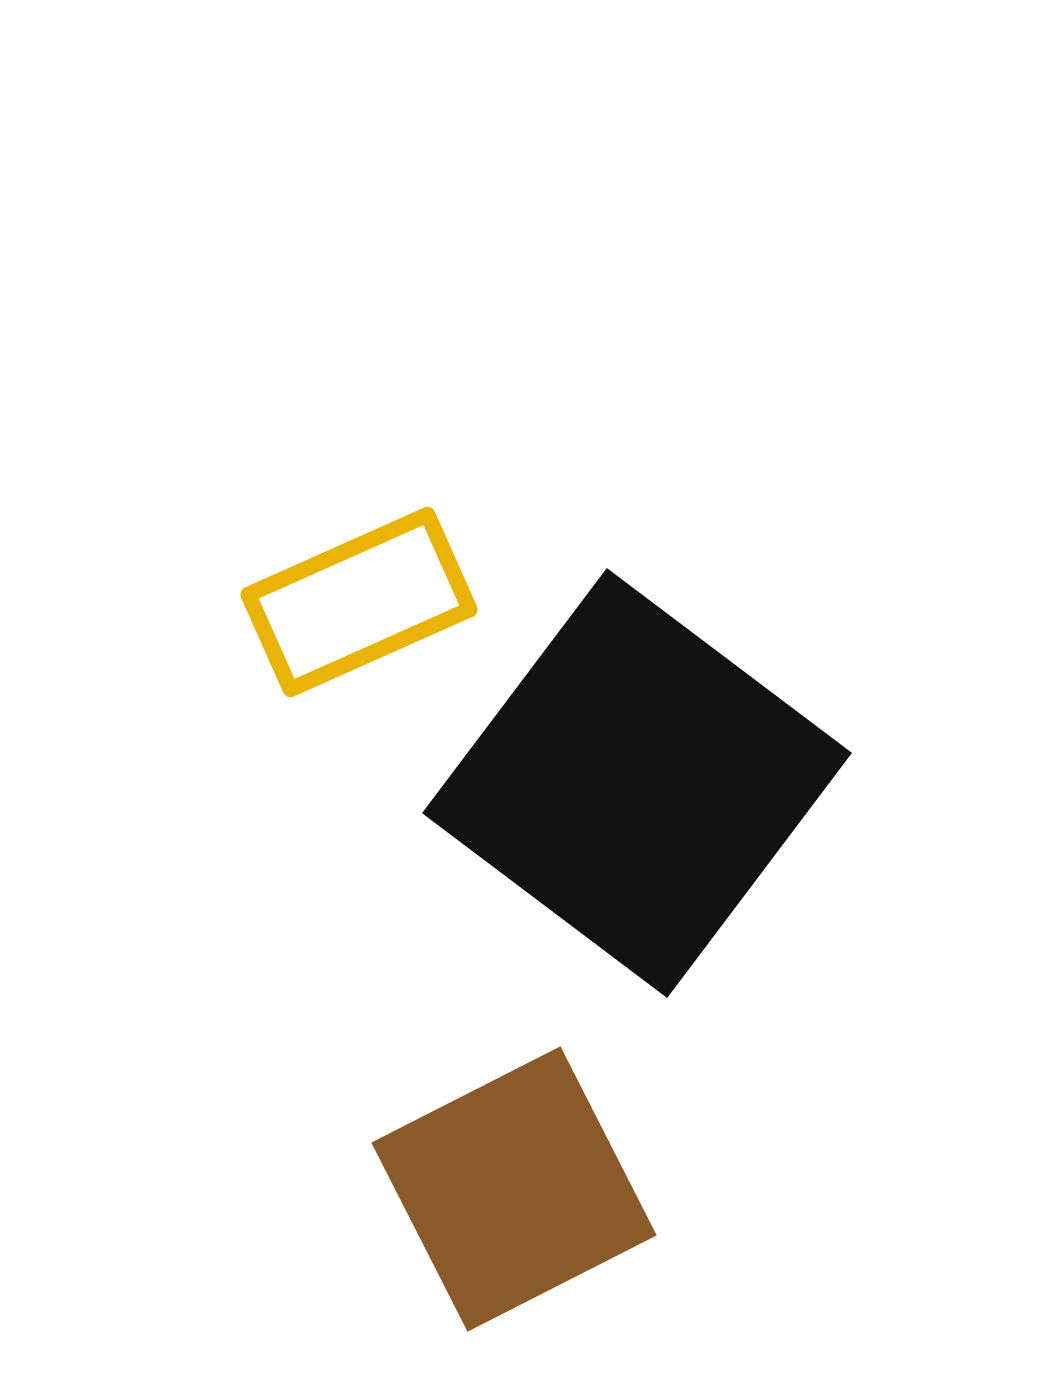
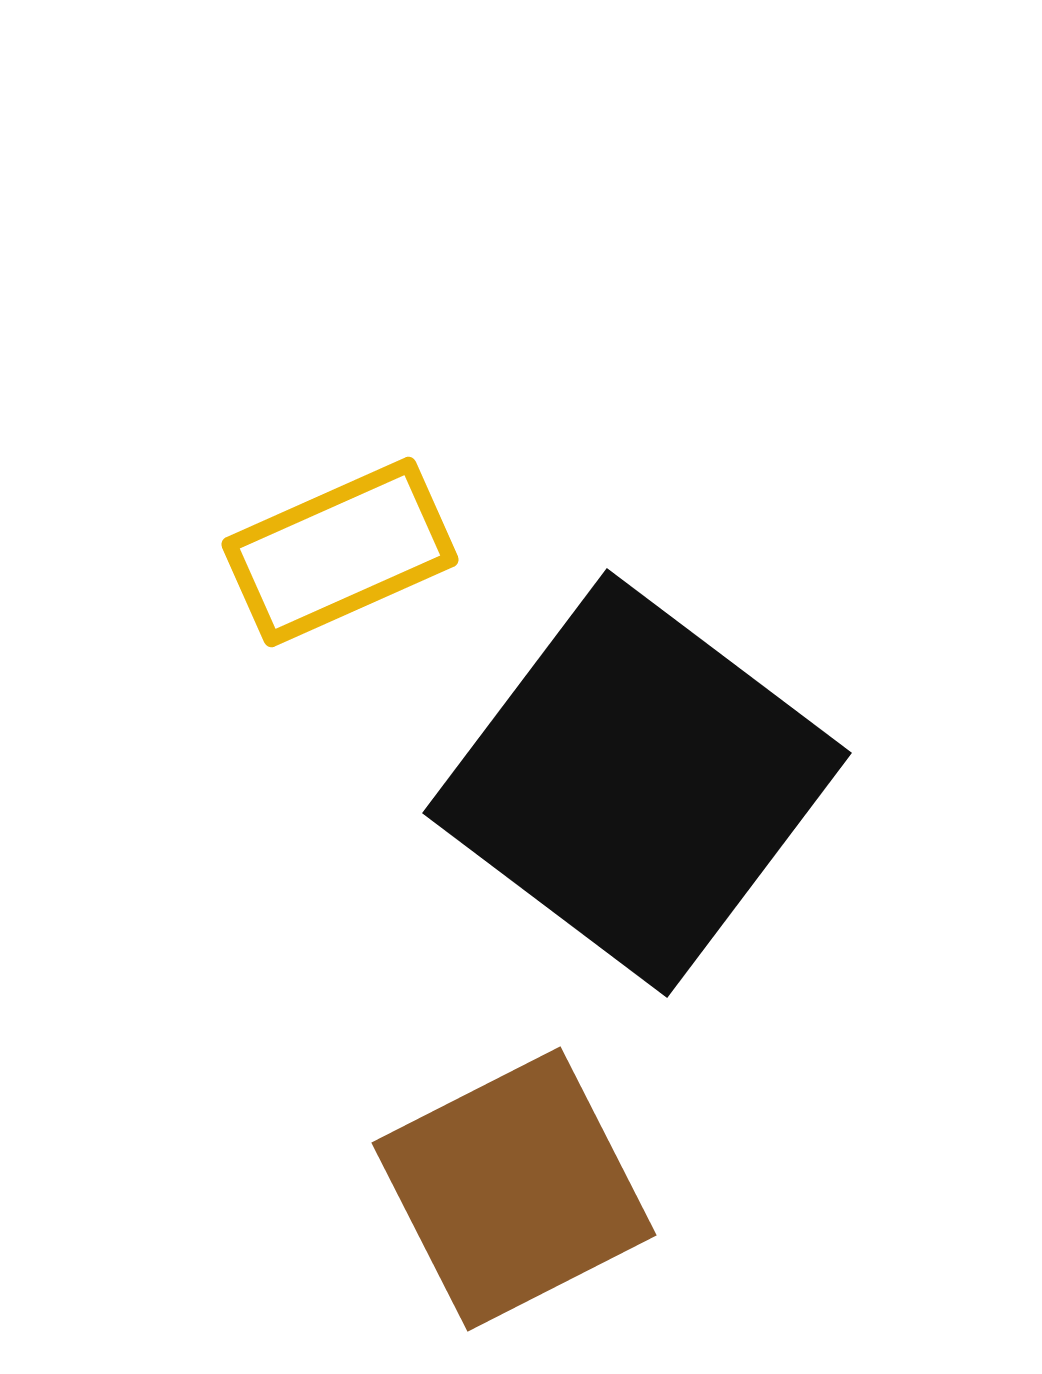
yellow rectangle: moved 19 px left, 50 px up
